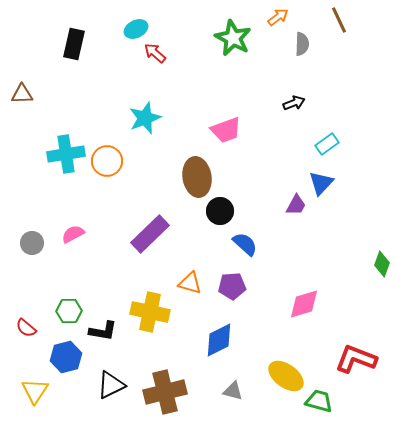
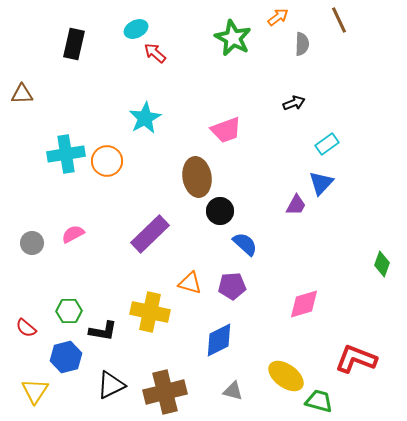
cyan star: rotated 8 degrees counterclockwise
